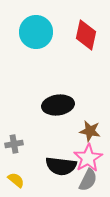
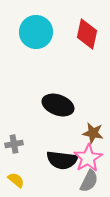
red diamond: moved 1 px right, 1 px up
black ellipse: rotated 28 degrees clockwise
brown star: moved 3 px right, 2 px down
black semicircle: moved 1 px right, 6 px up
gray semicircle: moved 1 px right, 1 px down
